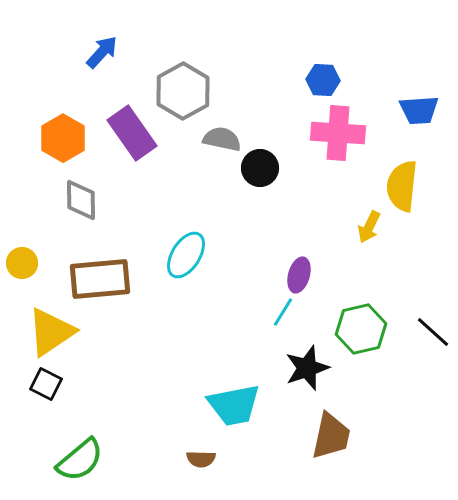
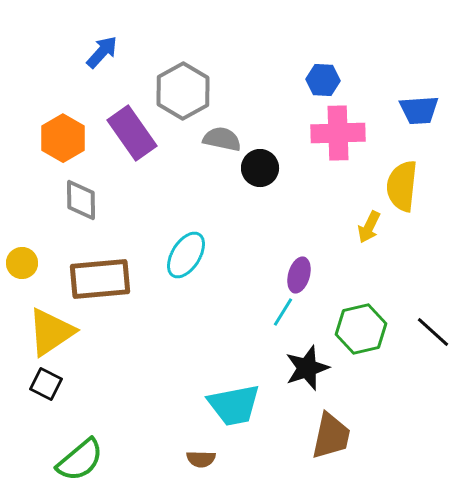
pink cross: rotated 6 degrees counterclockwise
